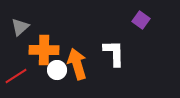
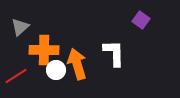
white circle: moved 1 px left
